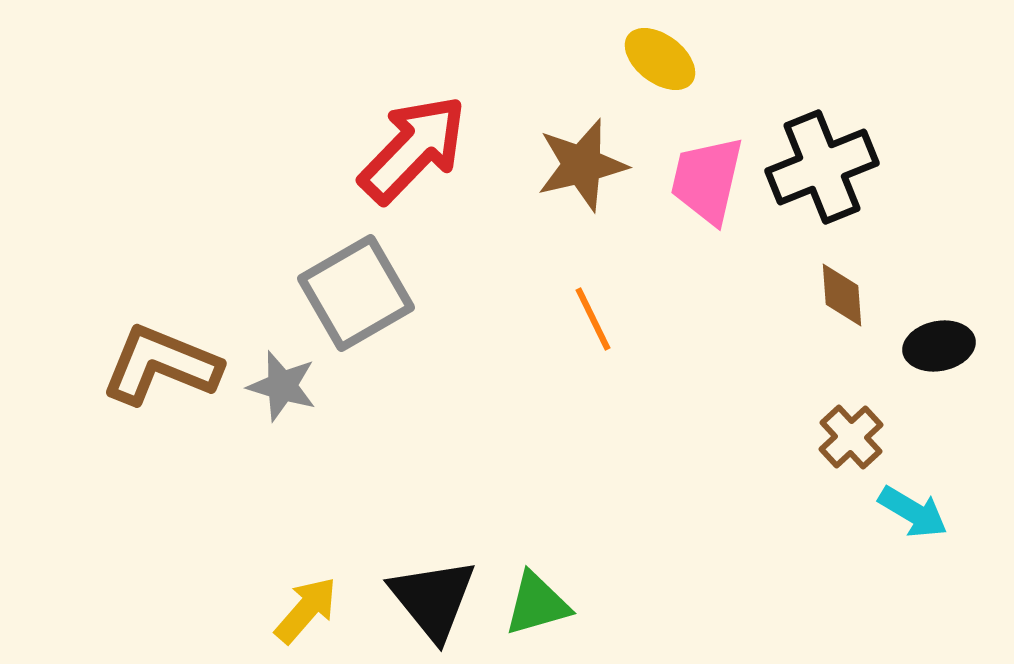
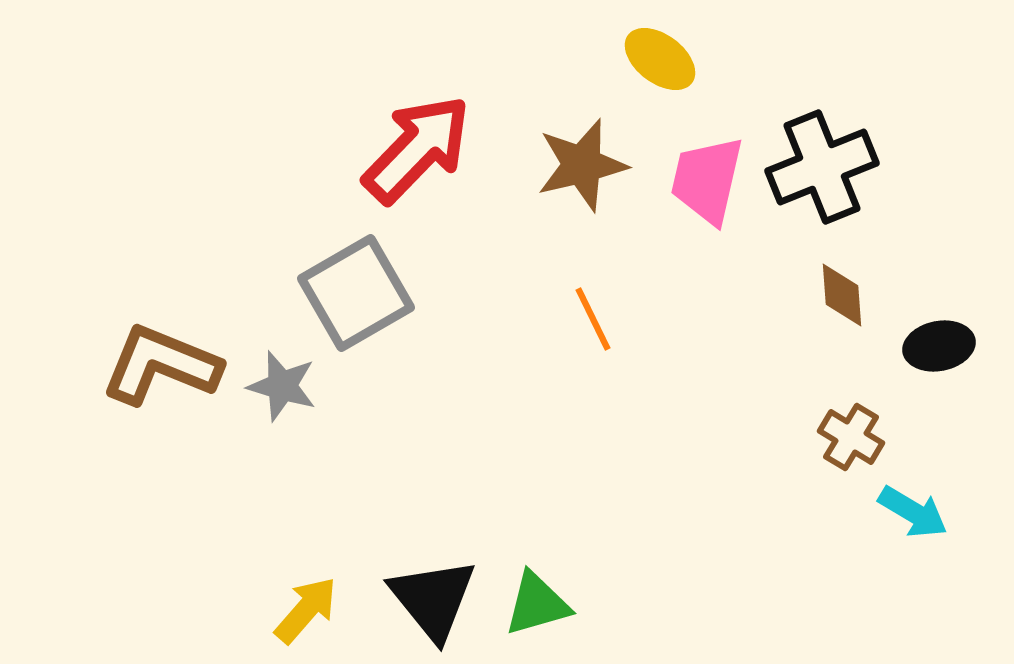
red arrow: moved 4 px right
brown cross: rotated 16 degrees counterclockwise
